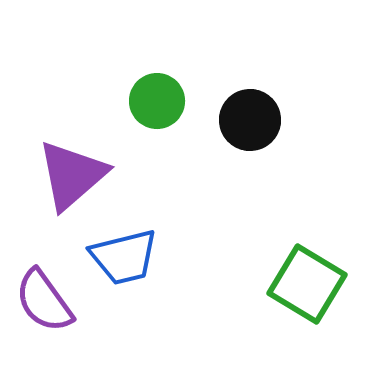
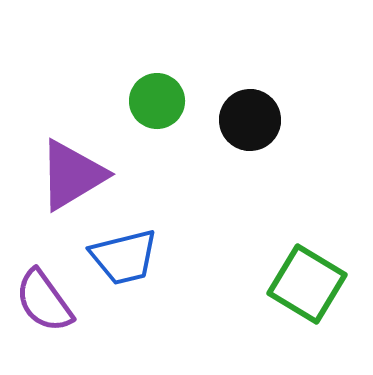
purple triangle: rotated 10 degrees clockwise
